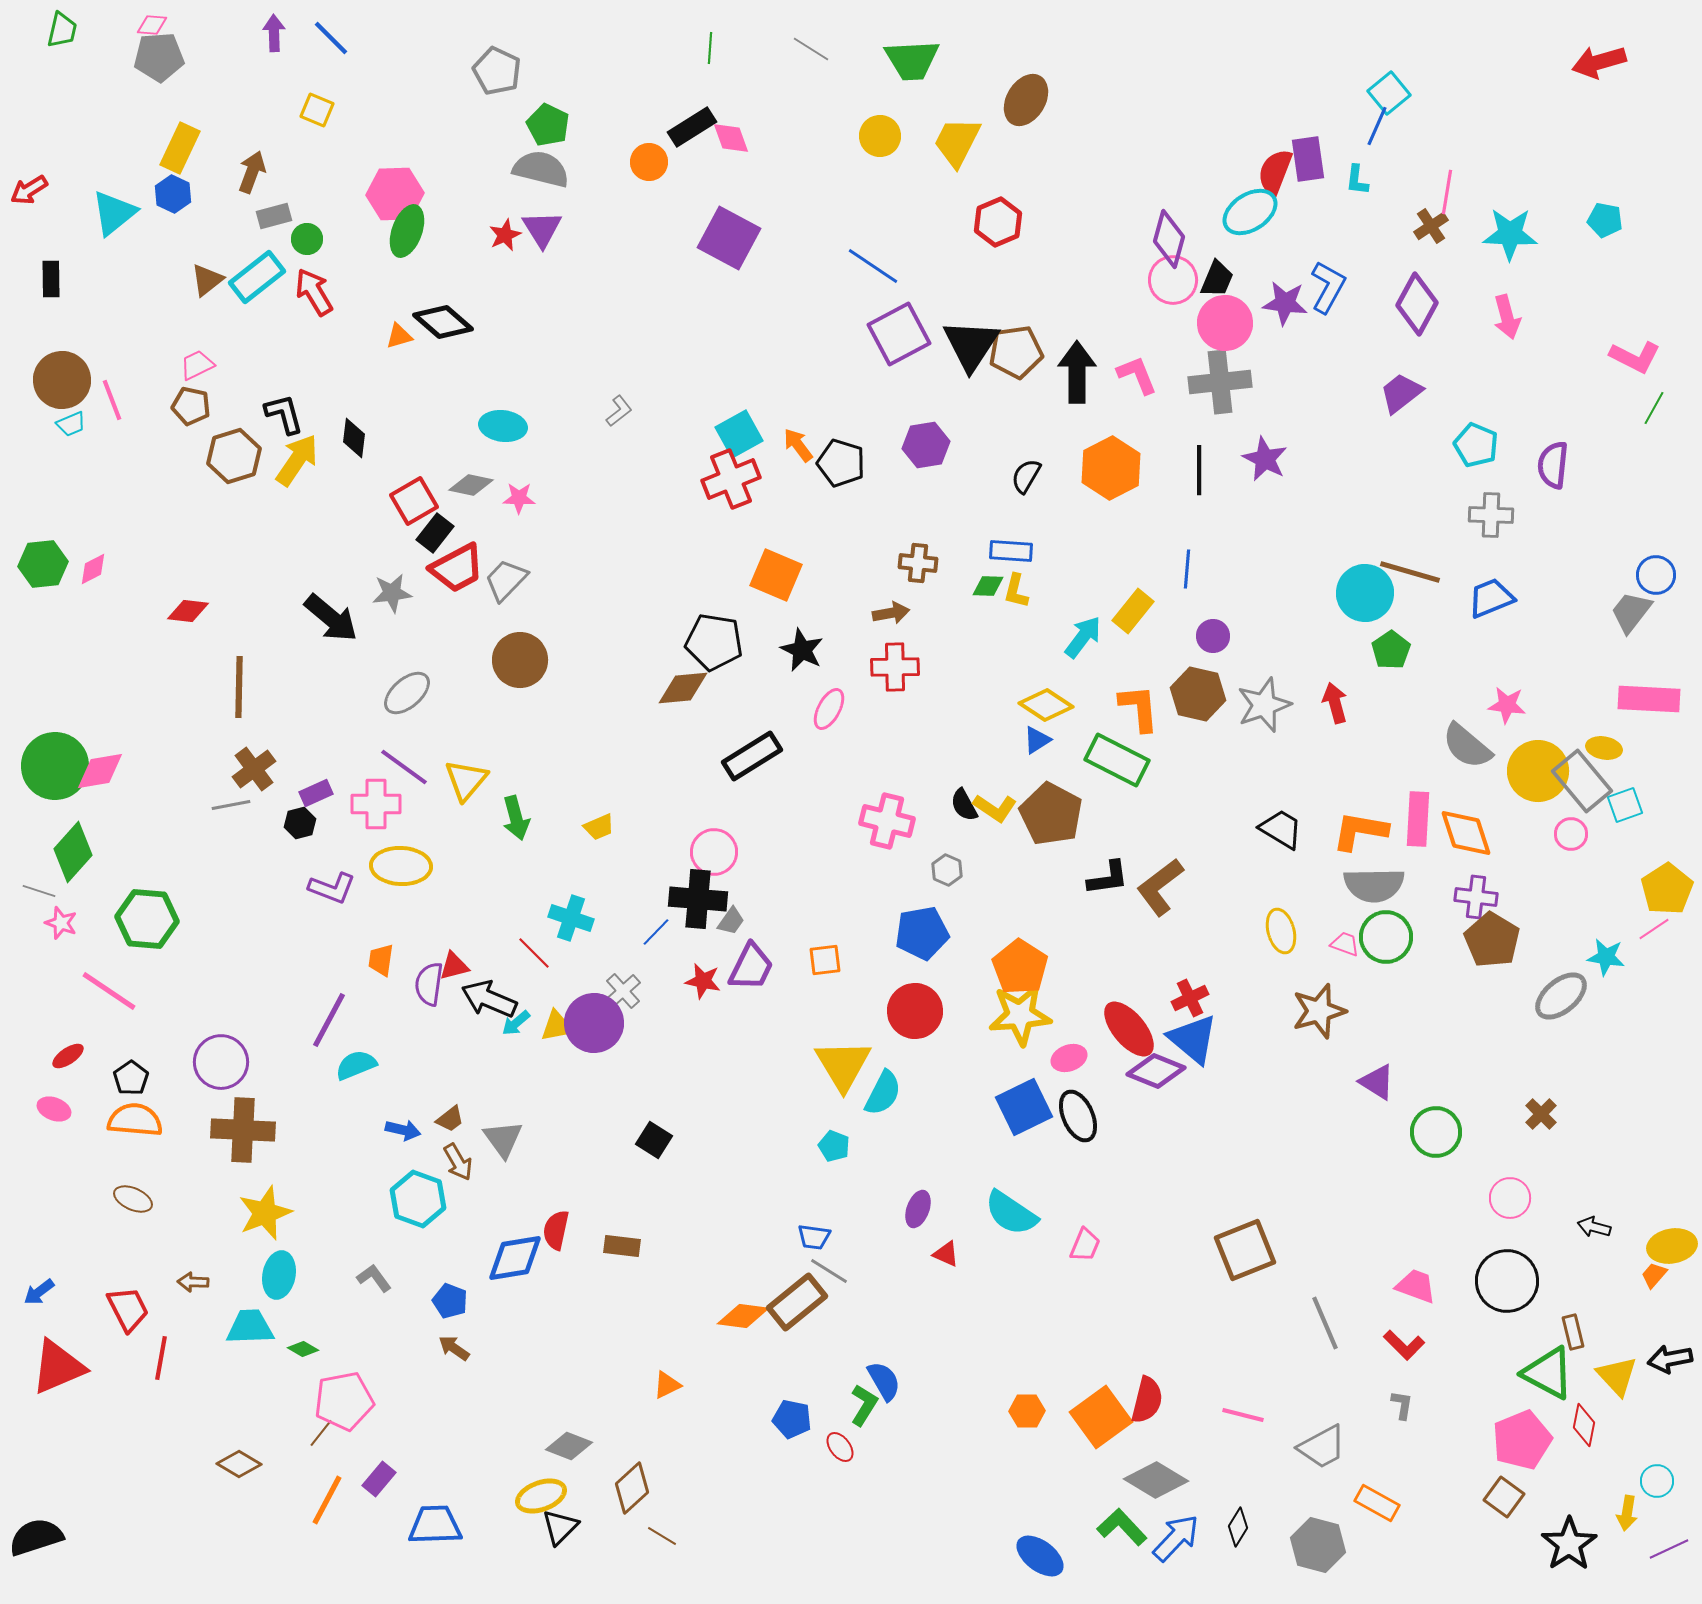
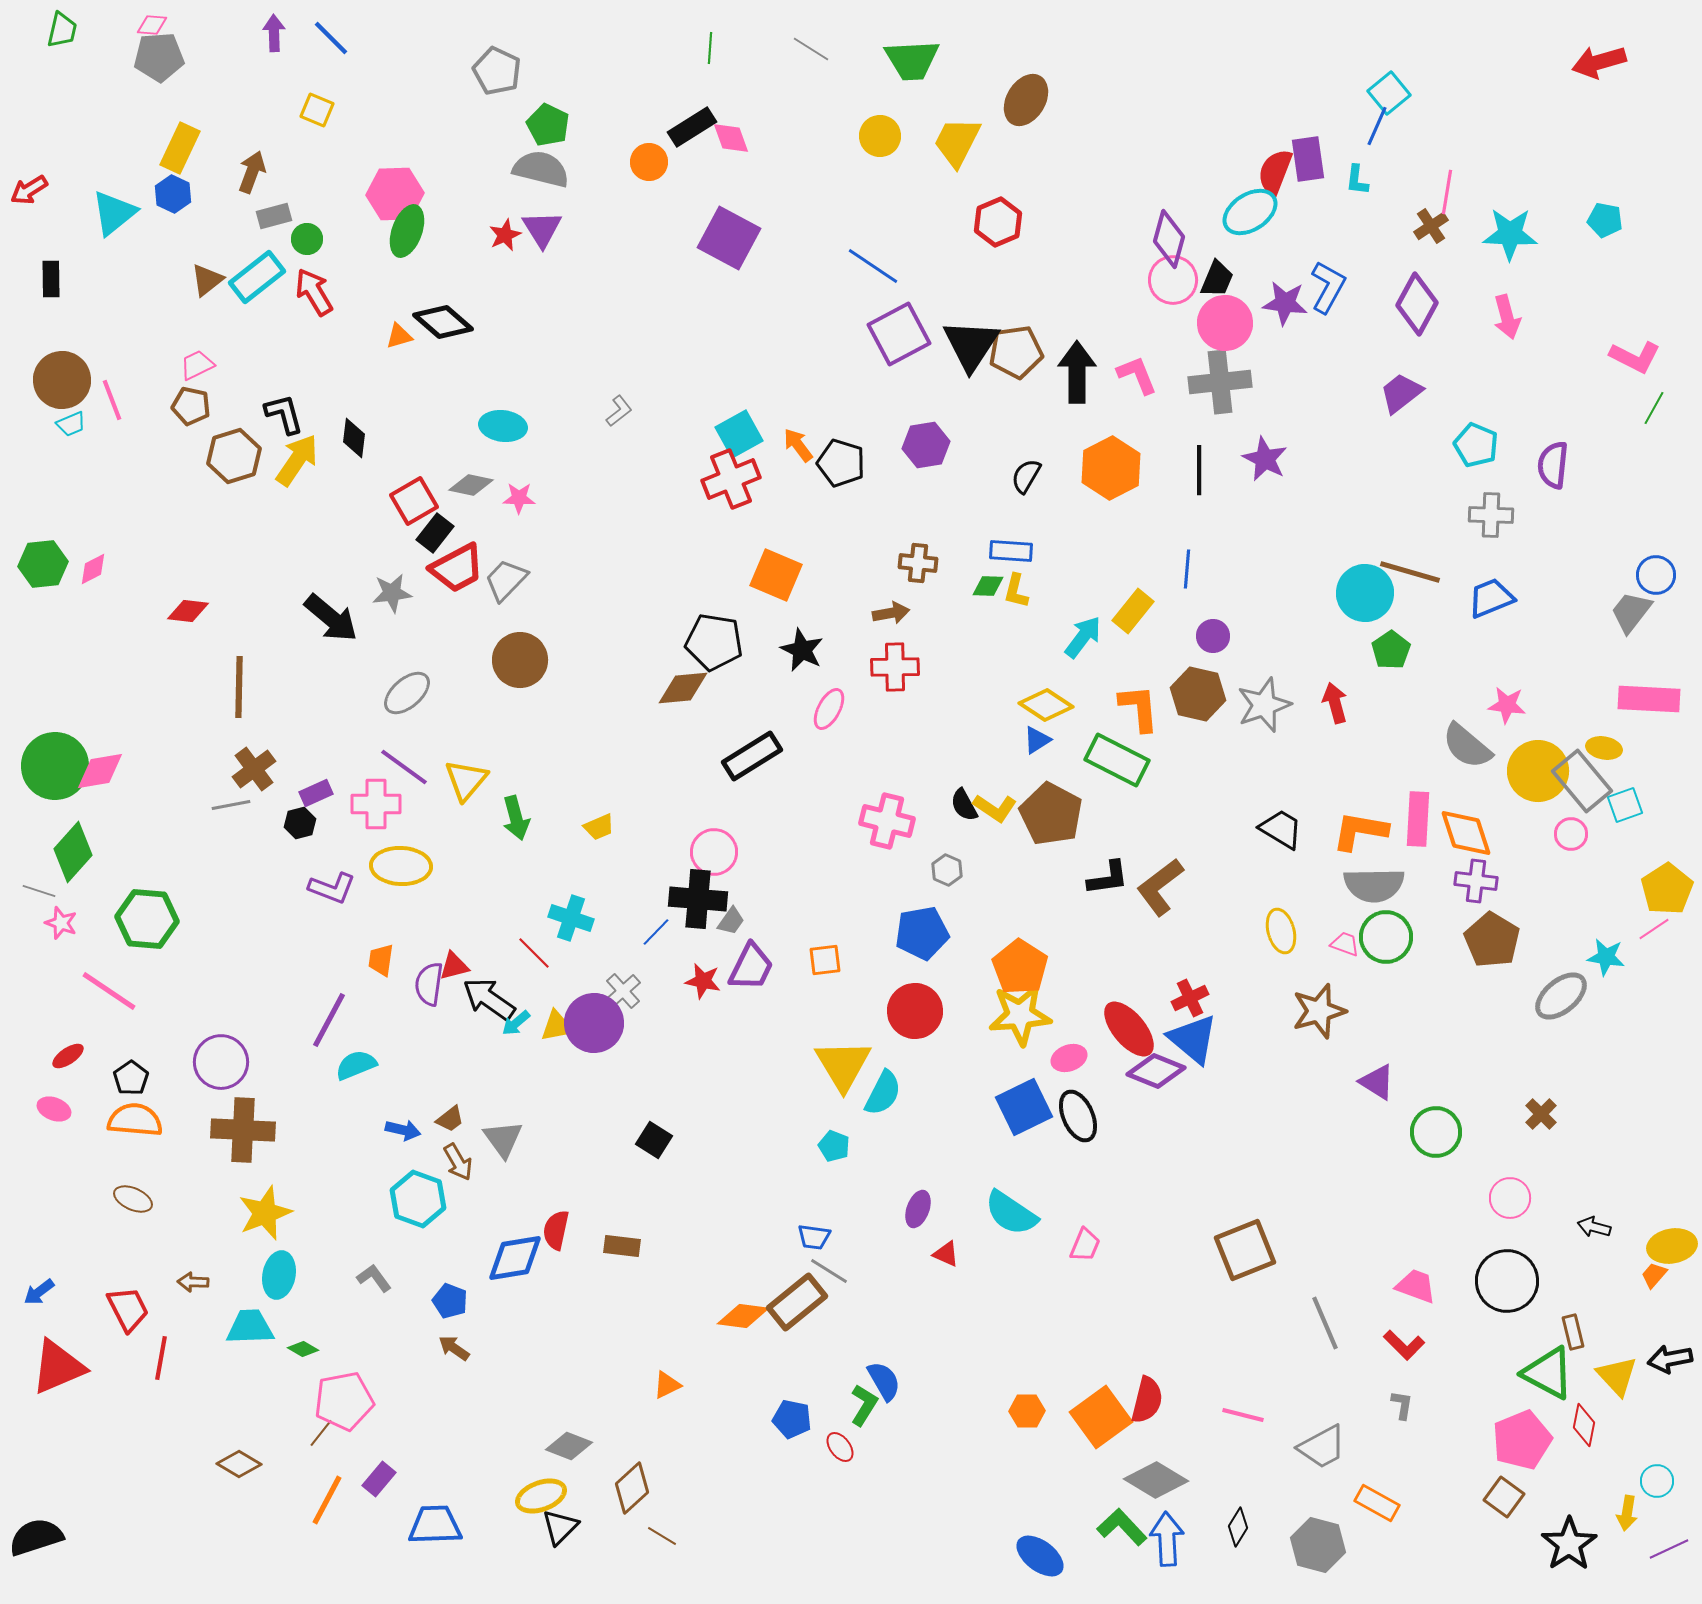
purple cross at (1476, 897): moved 16 px up
black arrow at (489, 999): rotated 12 degrees clockwise
blue arrow at (1176, 1538): moved 9 px left, 1 px down; rotated 46 degrees counterclockwise
